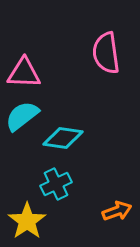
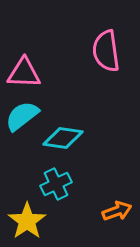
pink semicircle: moved 2 px up
